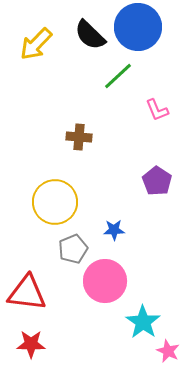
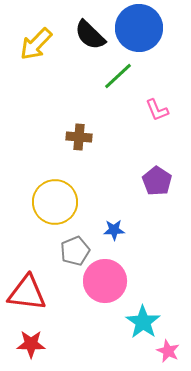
blue circle: moved 1 px right, 1 px down
gray pentagon: moved 2 px right, 2 px down
